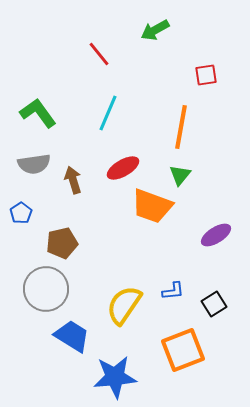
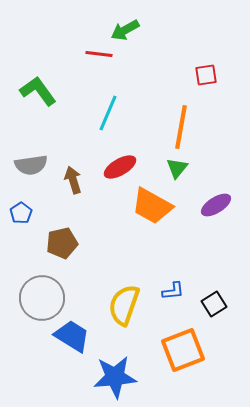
green arrow: moved 30 px left
red line: rotated 44 degrees counterclockwise
green L-shape: moved 22 px up
gray semicircle: moved 3 px left, 1 px down
red ellipse: moved 3 px left, 1 px up
green triangle: moved 3 px left, 7 px up
orange trapezoid: rotated 9 degrees clockwise
purple ellipse: moved 30 px up
gray circle: moved 4 px left, 9 px down
yellow semicircle: rotated 15 degrees counterclockwise
